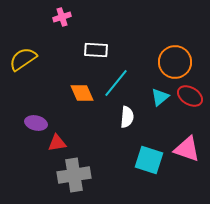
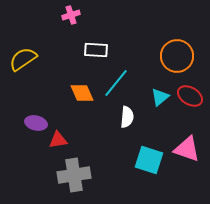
pink cross: moved 9 px right, 2 px up
orange circle: moved 2 px right, 6 px up
red triangle: moved 1 px right, 3 px up
